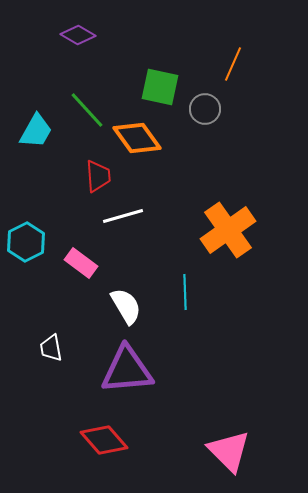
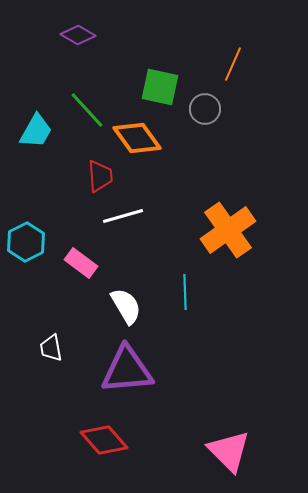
red trapezoid: moved 2 px right
